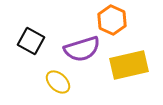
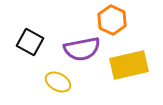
black square: moved 1 px left, 1 px down
purple semicircle: rotated 6 degrees clockwise
yellow ellipse: rotated 15 degrees counterclockwise
